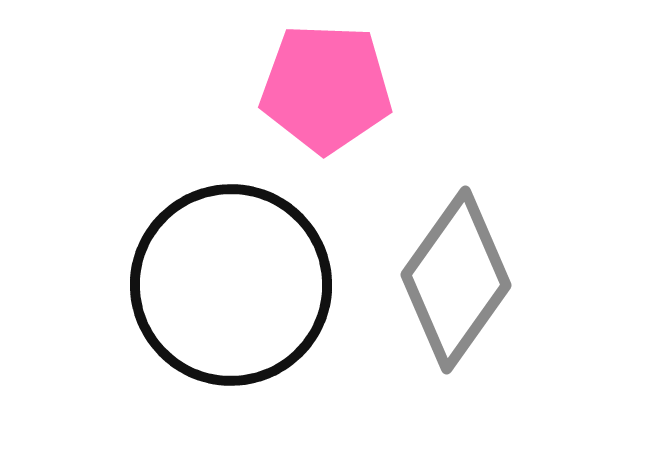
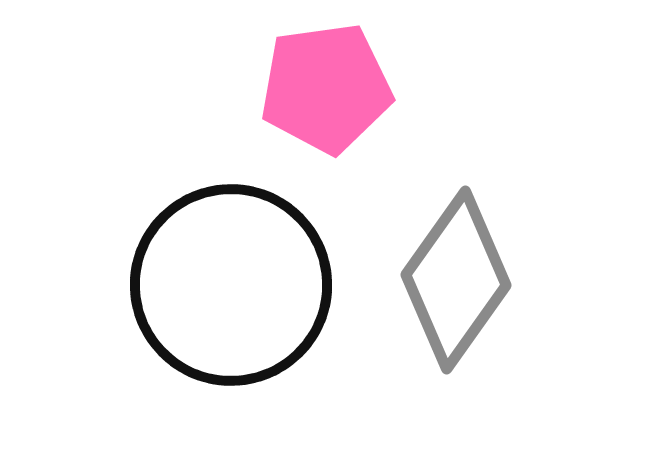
pink pentagon: rotated 10 degrees counterclockwise
